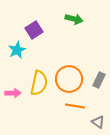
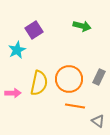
green arrow: moved 8 px right, 7 px down
gray rectangle: moved 3 px up
gray triangle: moved 1 px up
